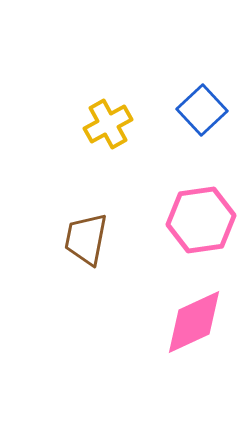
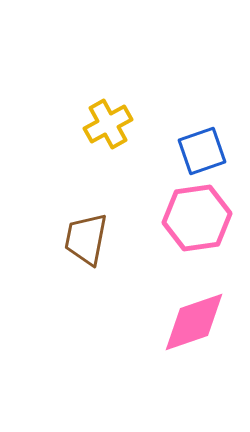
blue square: moved 41 px down; rotated 24 degrees clockwise
pink hexagon: moved 4 px left, 2 px up
pink diamond: rotated 6 degrees clockwise
